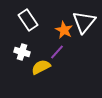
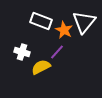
white rectangle: moved 13 px right, 1 px down; rotated 35 degrees counterclockwise
